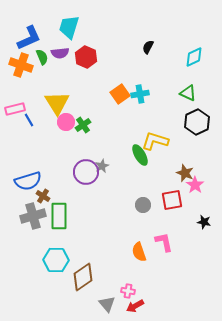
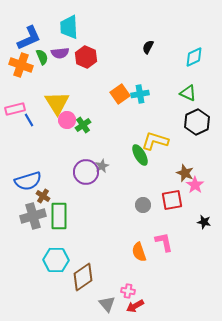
cyan trapezoid: rotated 20 degrees counterclockwise
pink circle: moved 1 px right, 2 px up
